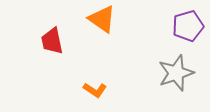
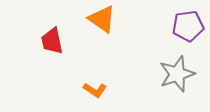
purple pentagon: rotated 8 degrees clockwise
gray star: moved 1 px right, 1 px down
